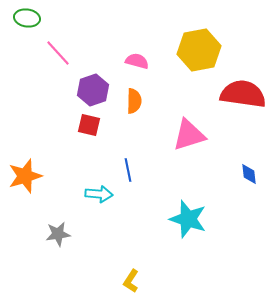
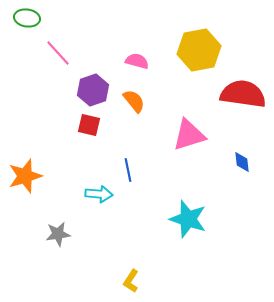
orange semicircle: rotated 40 degrees counterclockwise
blue diamond: moved 7 px left, 12 px up
